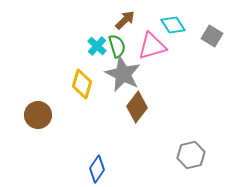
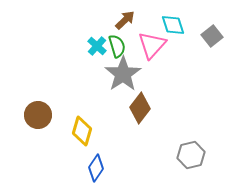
cyan diamond: rotated 15 degrees clockwise
gray square: rotated 20 degrees clockwise
pink triangle: moved 1 px up; rotated 32 degrees counterclockwise
gray star: rotated 12 degrees clockwise
yellow diamond: moved 47 px down
brown diamond: moved 3 px right, 1 px down
blue diamond: moved 1 px left, 1 px up
